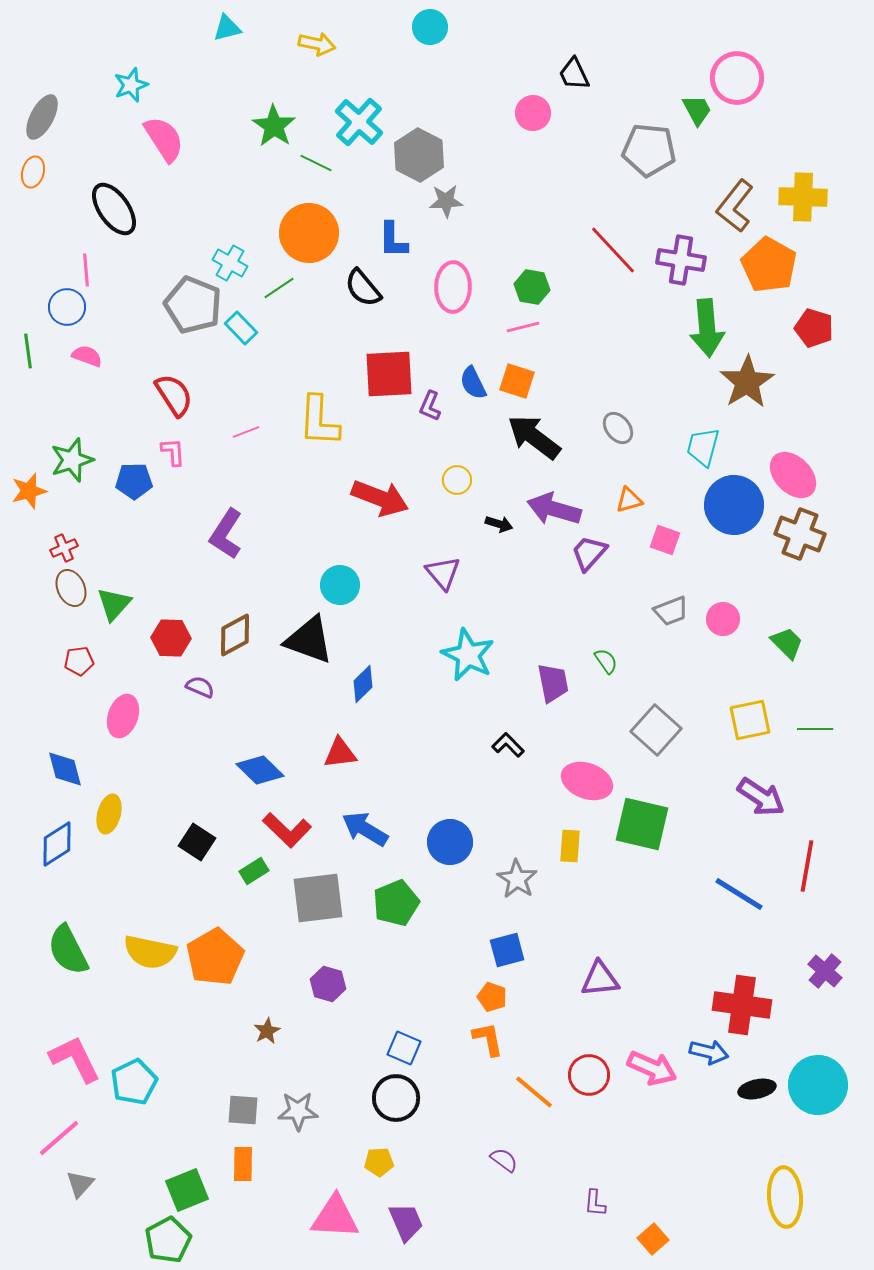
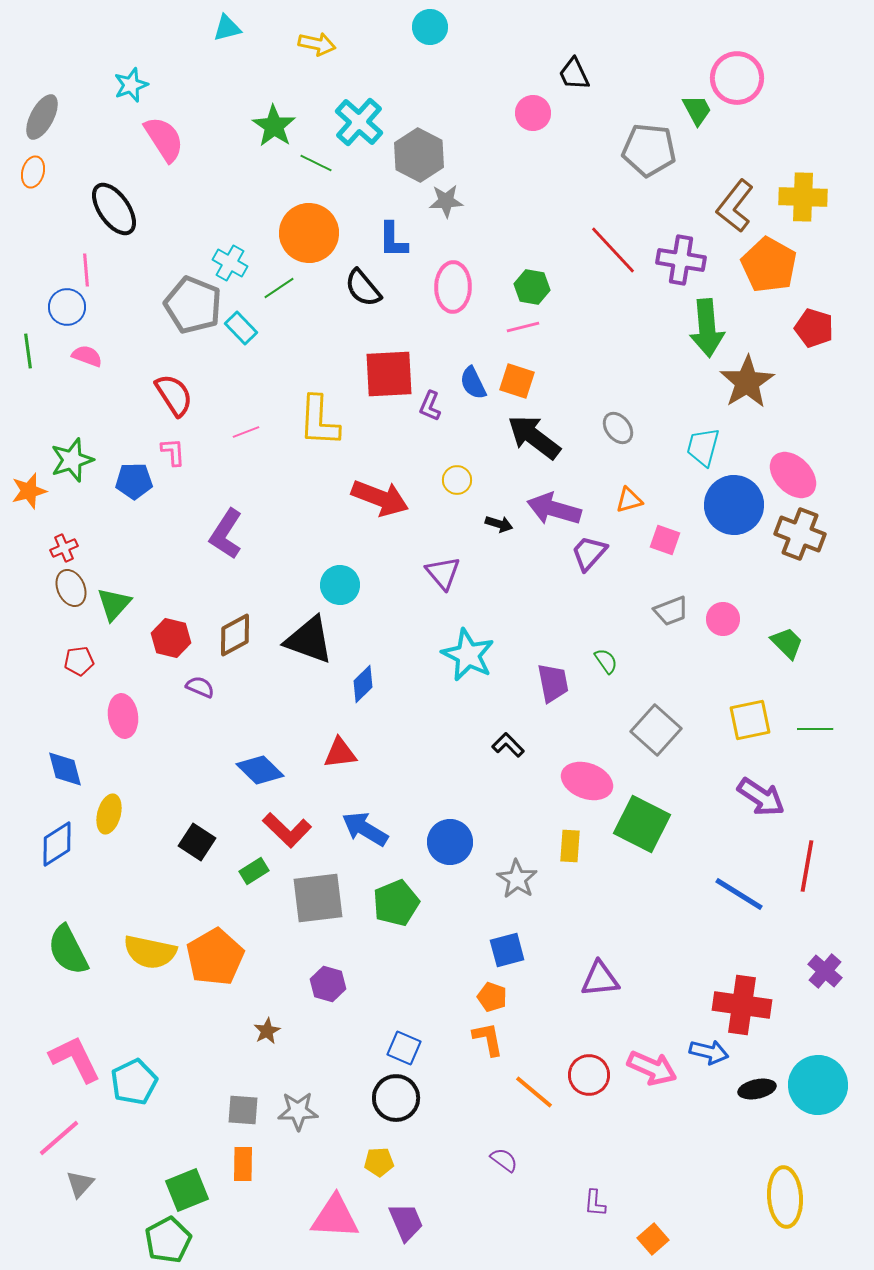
red hexagon at (171, 638): rotated 12 degrees clockwise
pink ellipse at (123, 716): rotated 27 degrees counterclockwise
green square at (642, 824): rotated 14 degrees clockwise
